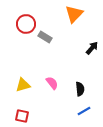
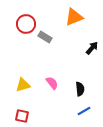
orange triangle: moved 3 px down; rotated 24 degrees clockwise
